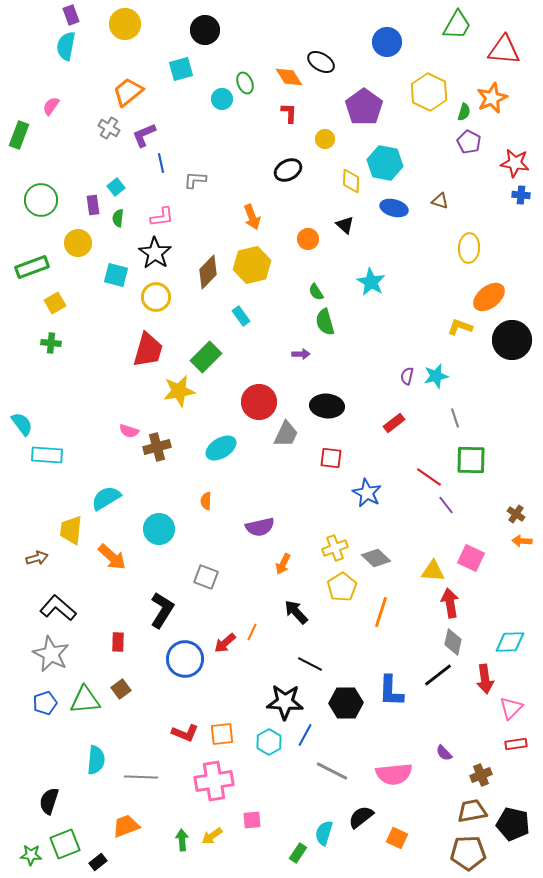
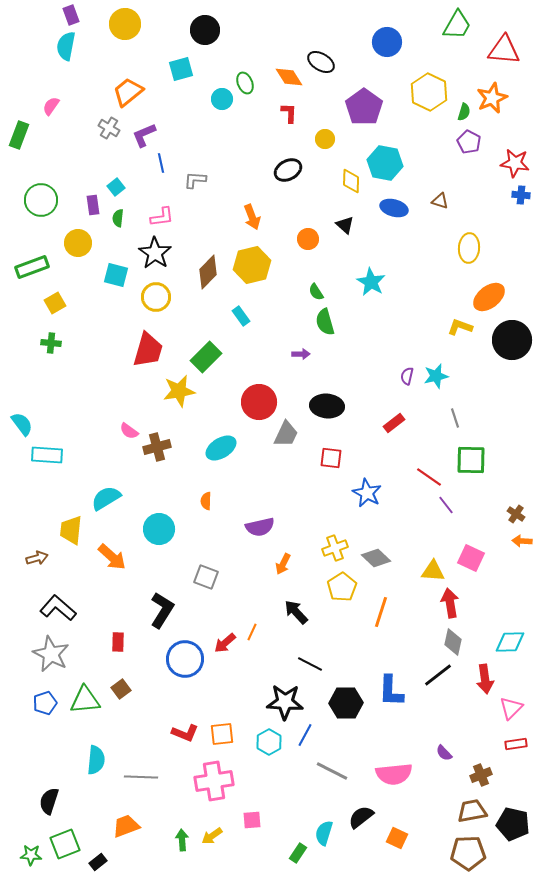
pink semicircle at (129, 431): rotated 18 degrees clockwise
